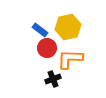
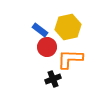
red circle: moved 1 px up
